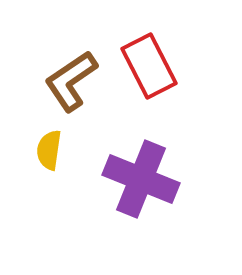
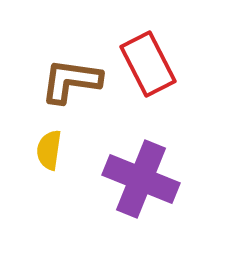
red rectangle: moved 1 px left, 2 px up
brown L-shape: rotated 42 degrees clockwise
